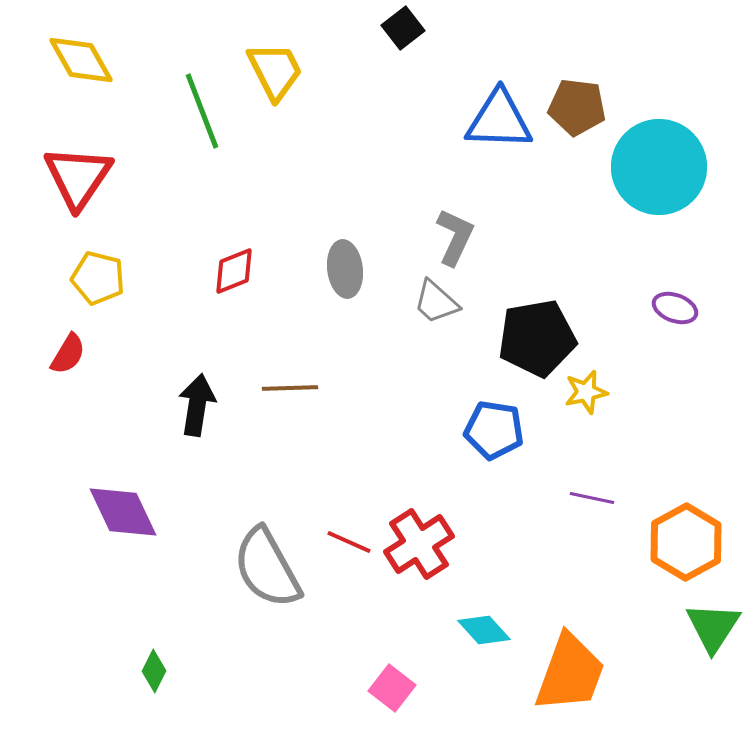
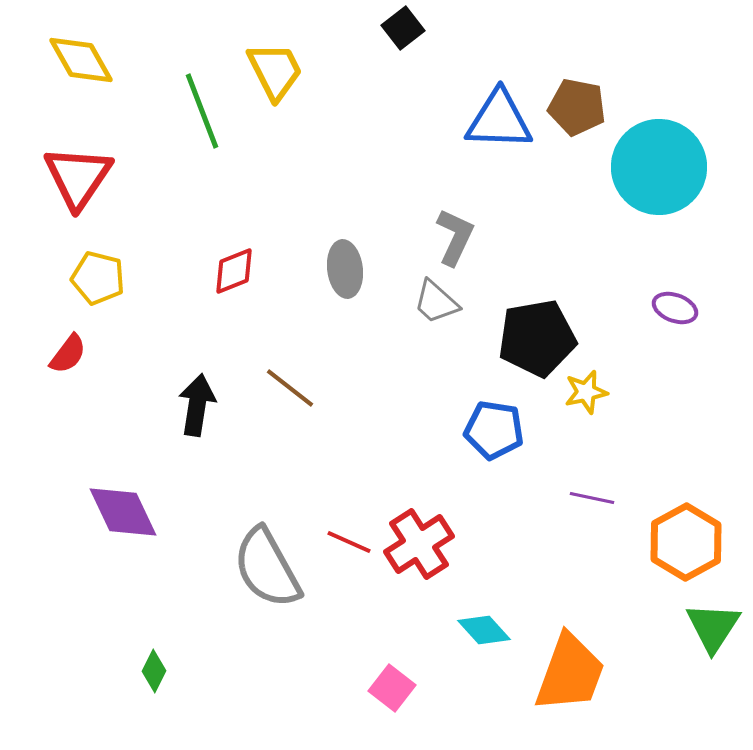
brown pentagon: rotated 4 degrees clockwise
red semicircle: rotated 6 degrees clockwise
brown line: rotated 40 degrees clockwise
